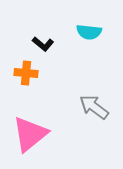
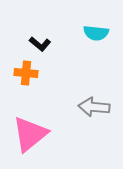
cyan semicircle: moved 7 px right, 1 px down
black L-shape: moved 3 px left
gray arrow: rotated 32 degrees counterclockwise
